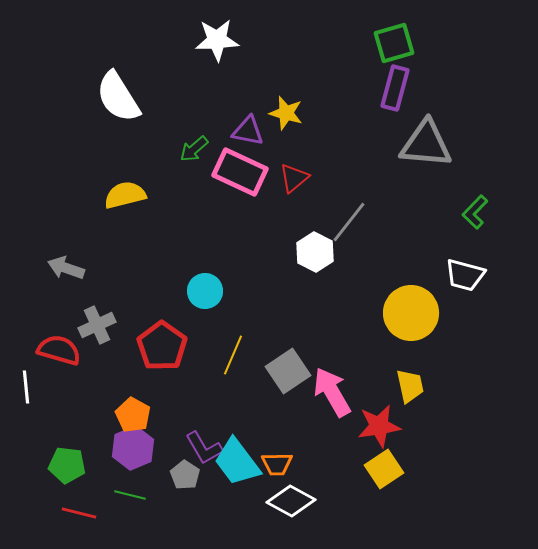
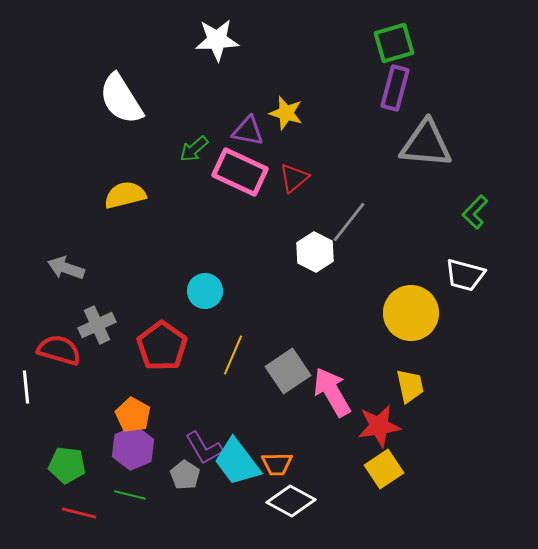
white semicircle: moved 3 px right, 2 px down
